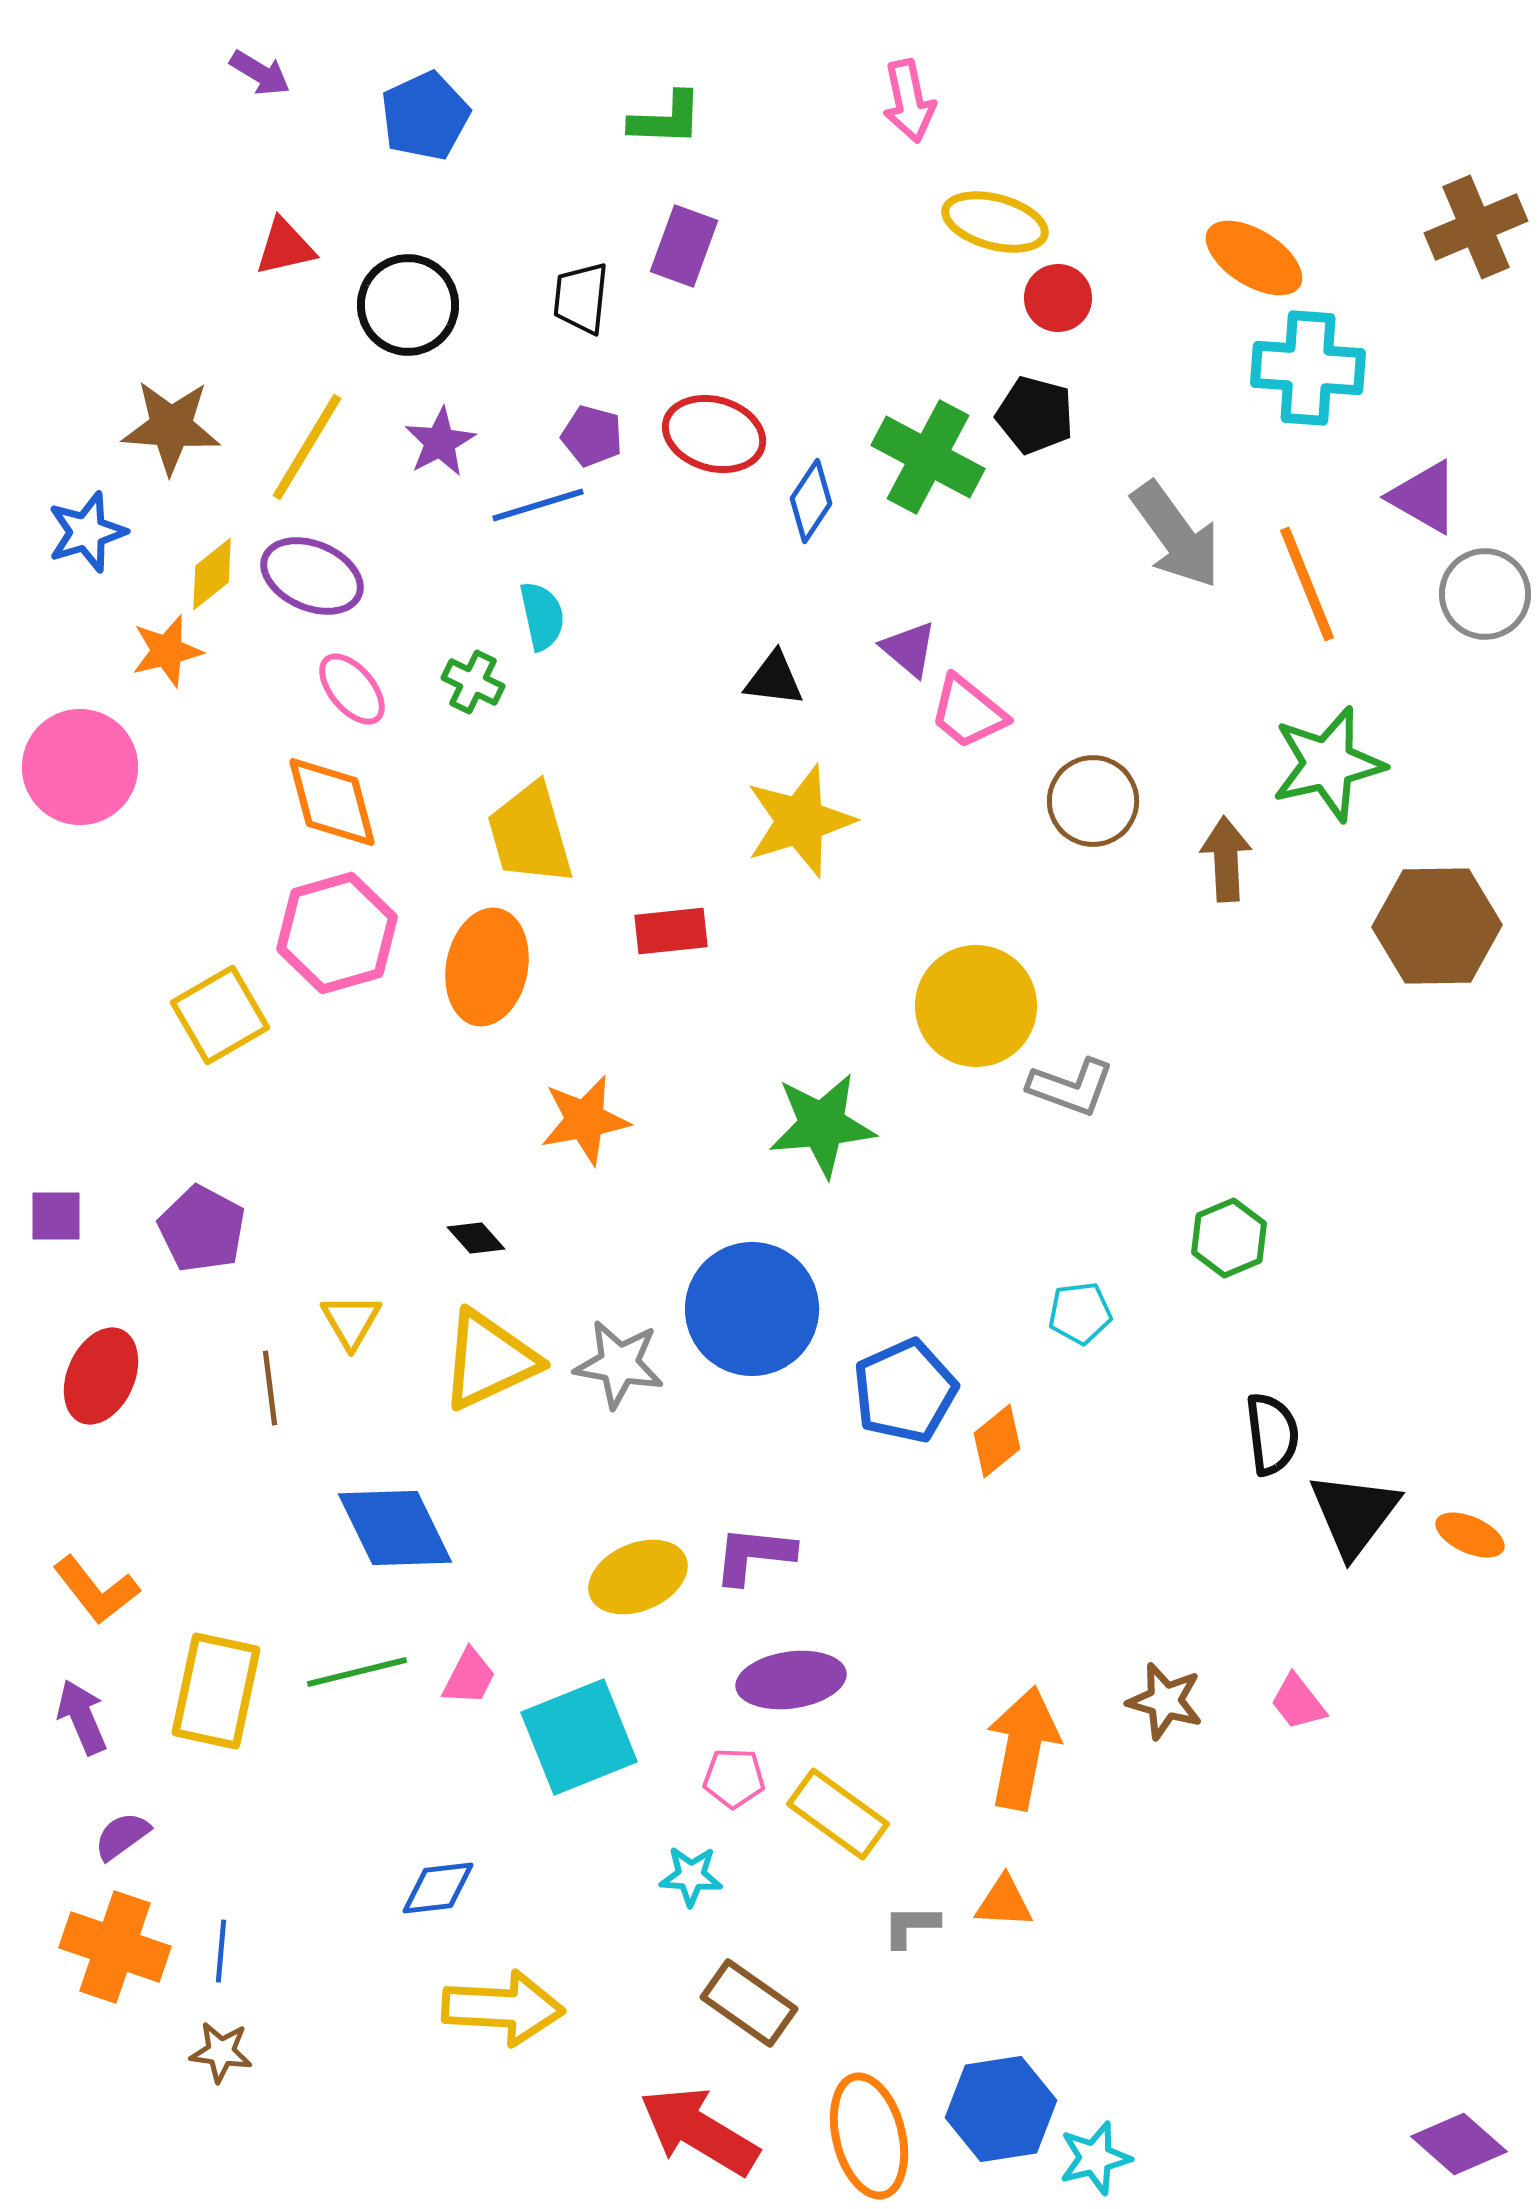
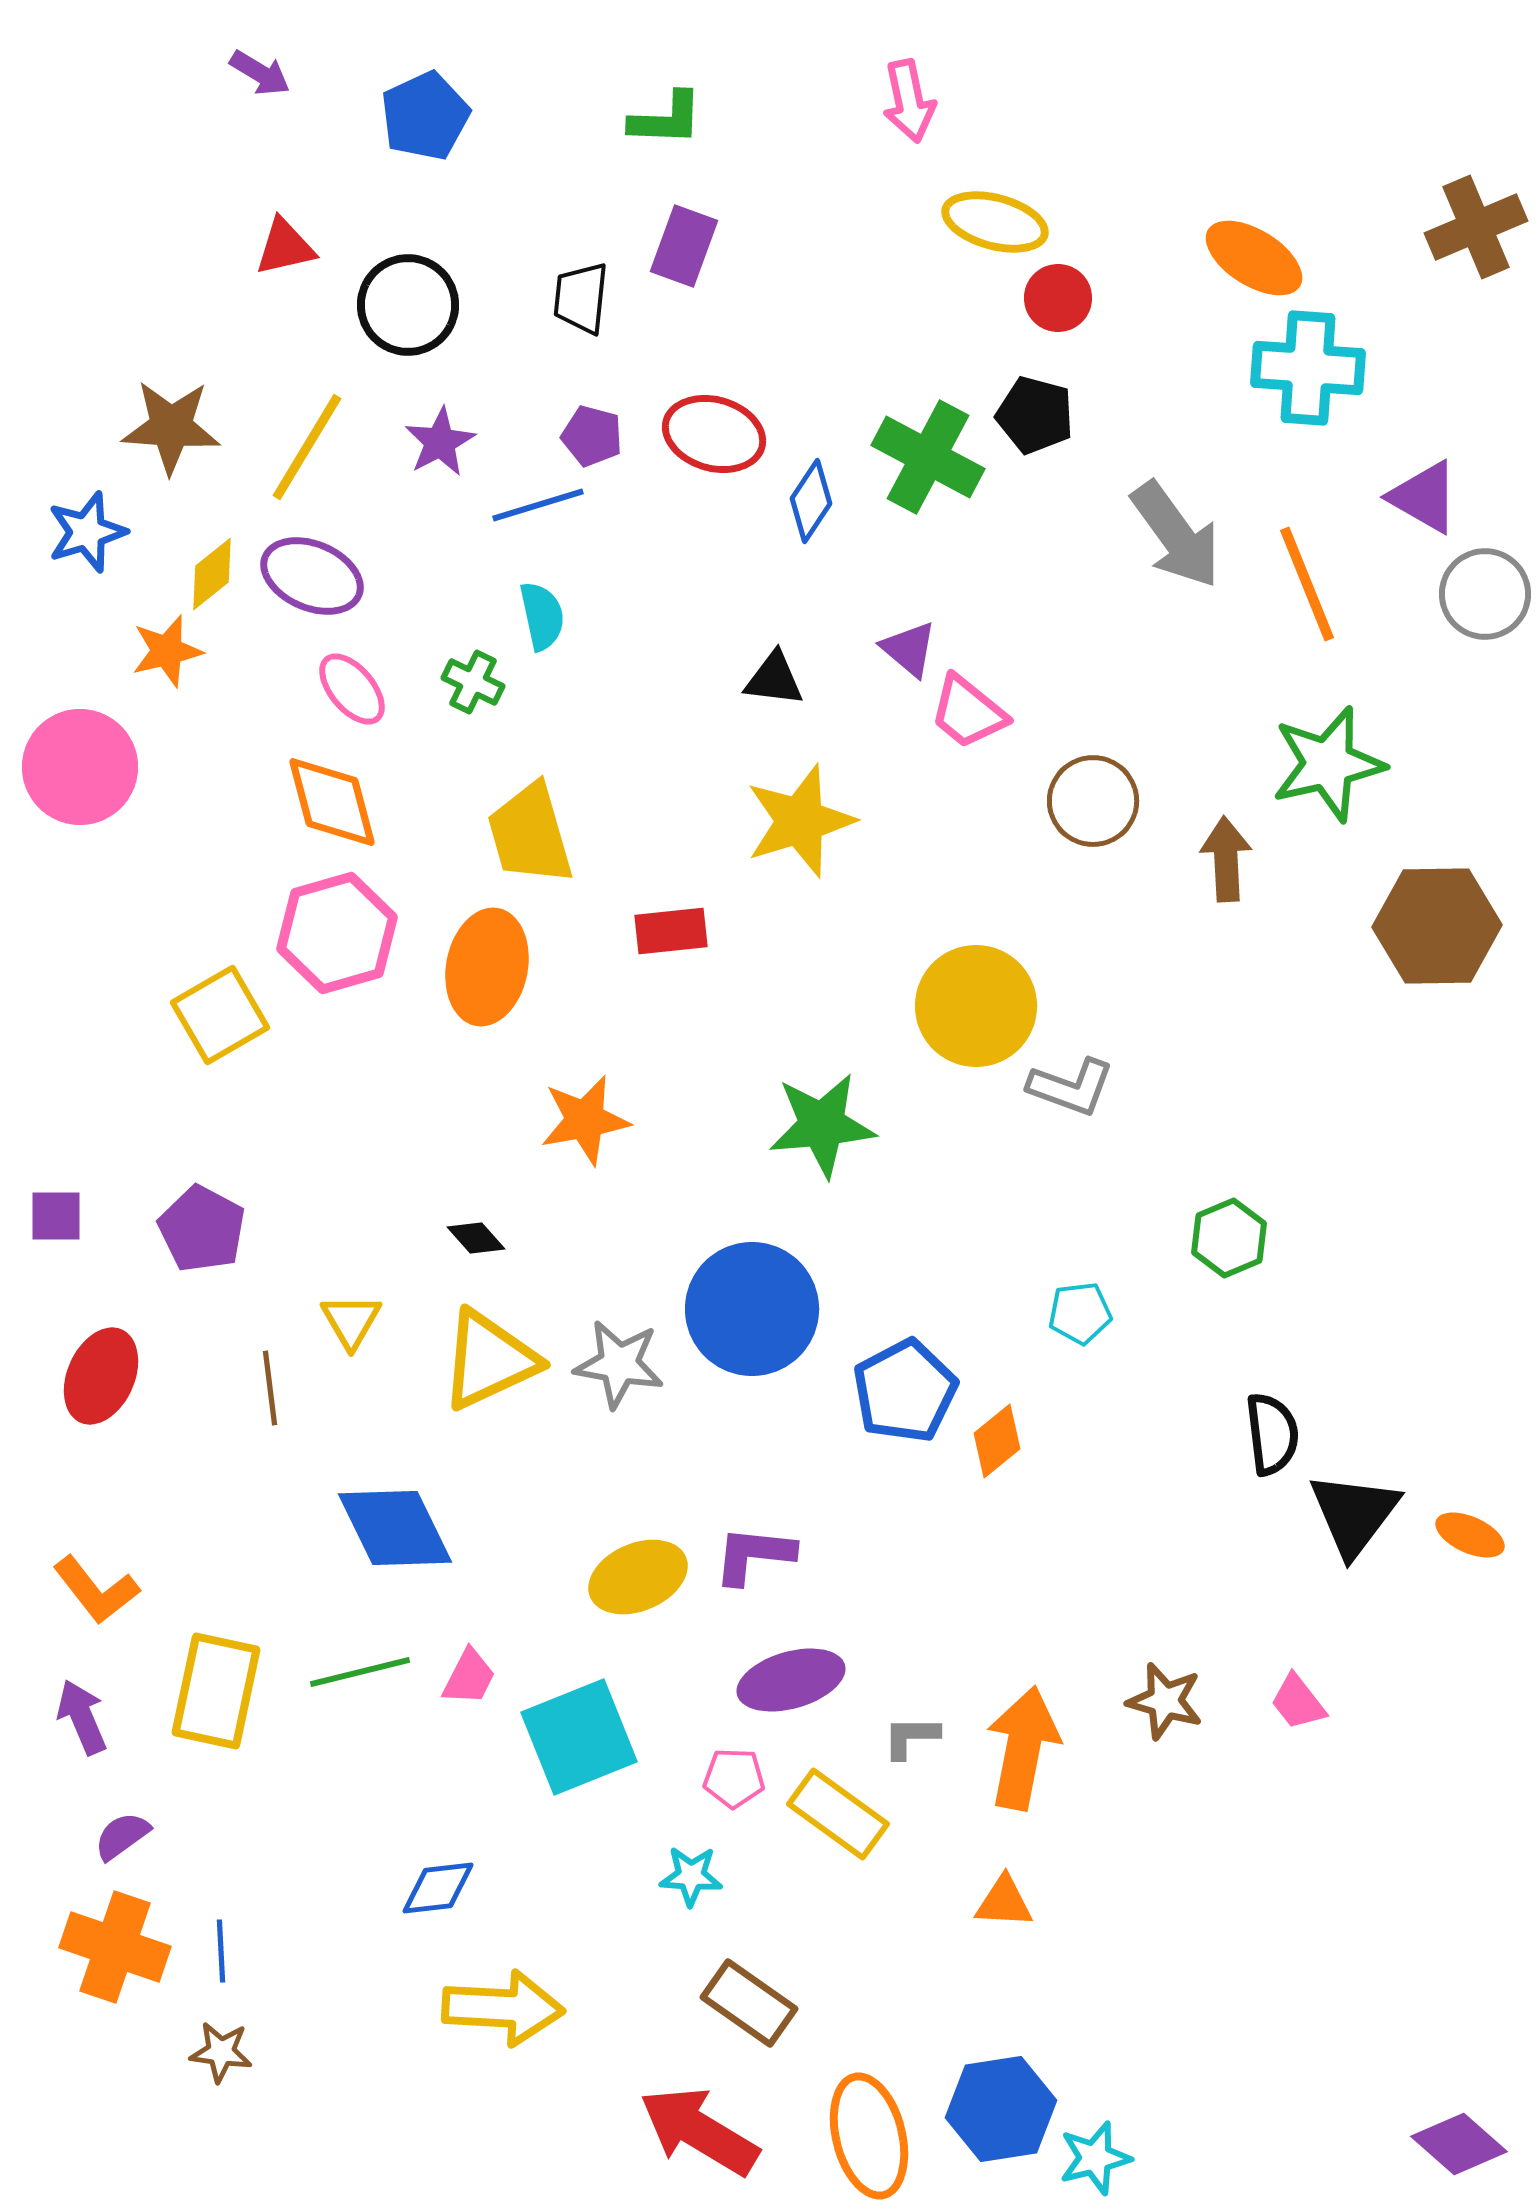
blue pentagon at (905, 1391): rotated 4 degrees counterclockwise
green line at (357, 1672): moved 3 px right
purple ellipse at (791, 1680): rotated 8 degrees counterclockwise
gray L-shape at (911, 1926): moved 189 px up
blue line at (221, 1951): rotated 8 degrees counterclockwise
